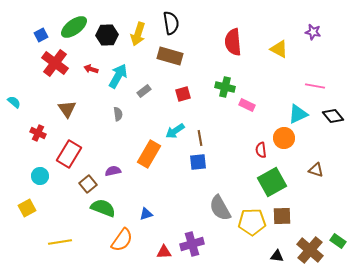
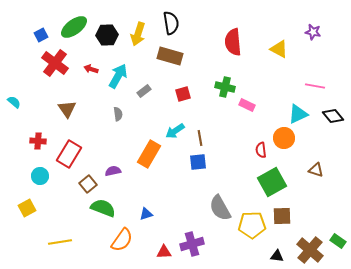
red cross at (38, 133): moved 8 px down; rotated 21 degrees counterclockwise
yellow pentagon at (252, 222): moved 3 px down
